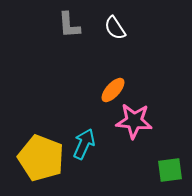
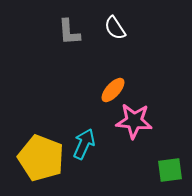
gray L-shape: moved 7 px down
